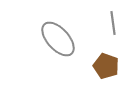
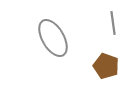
gray ellipse: moved 5 px left, 1 px up; rotated 12 degrees clockwise
